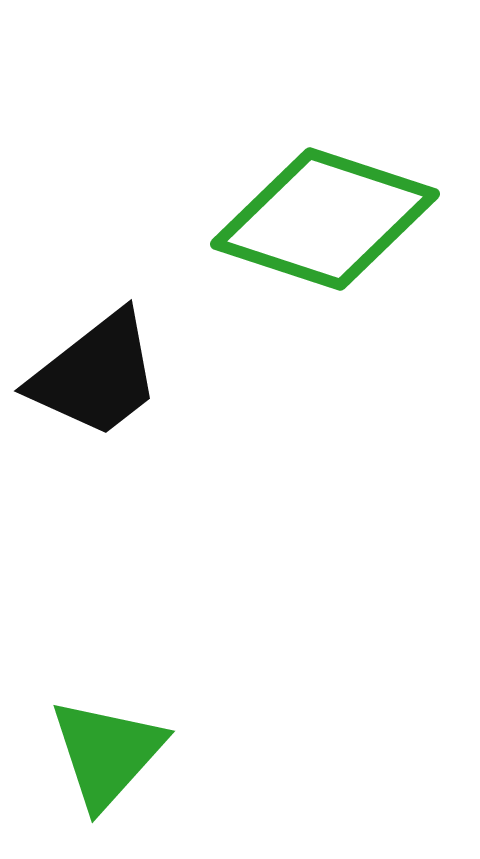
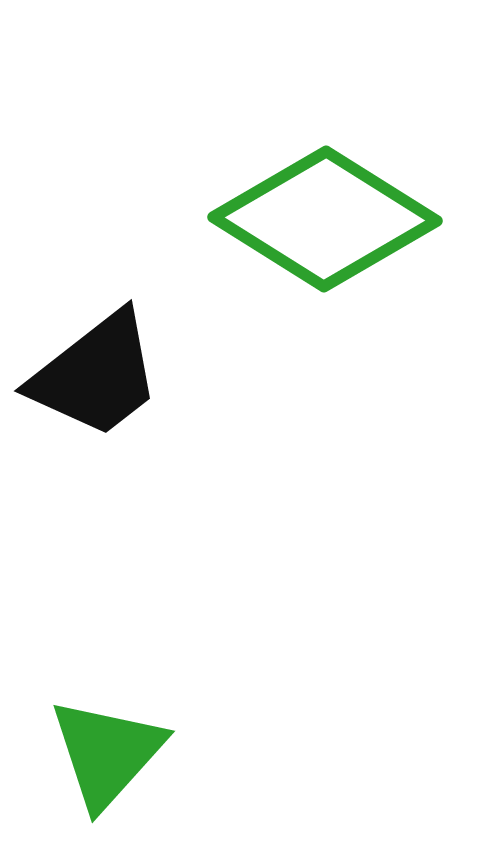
green diamond: rotated 14 degrees clockwise
